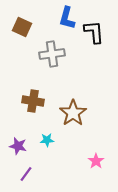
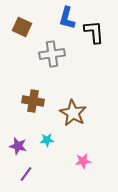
brown star: rotated 8 degrees counterclockwise
pink star: moved 13 px left; rotated 28 degrees clockwise
